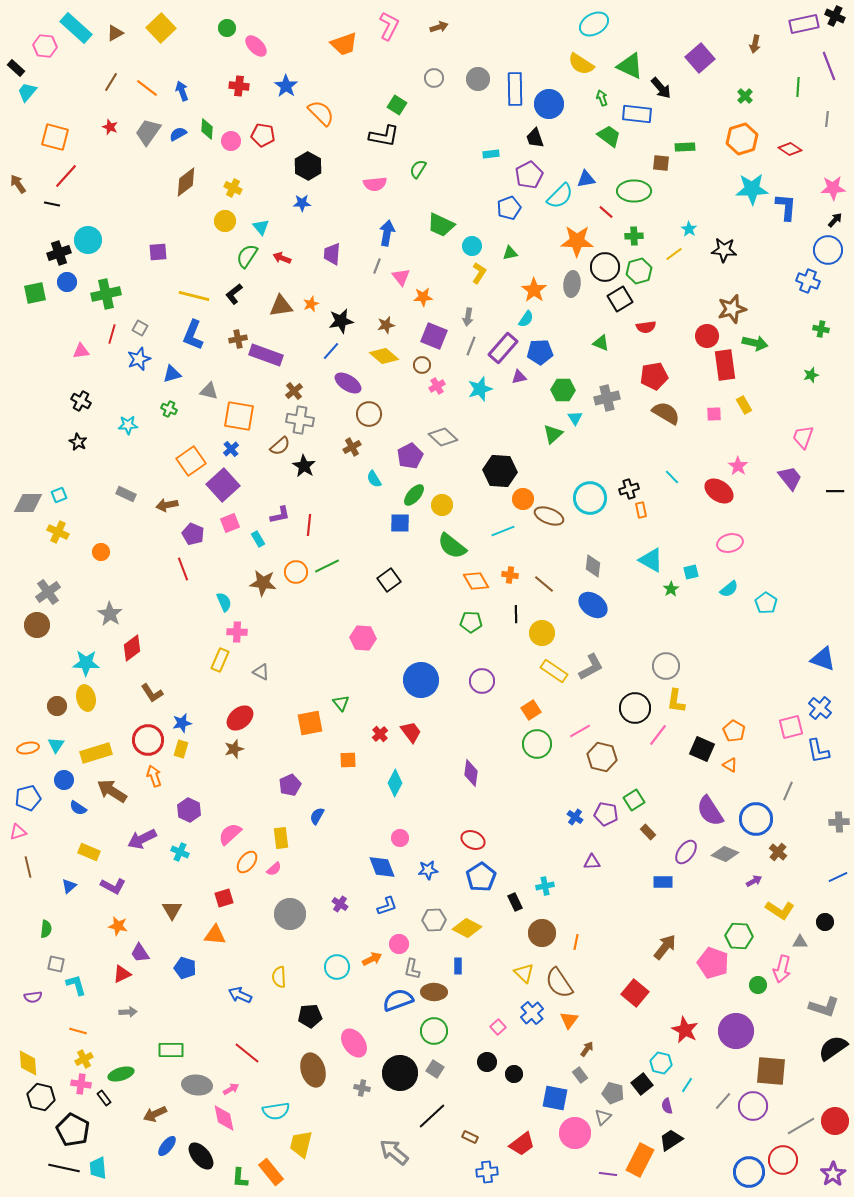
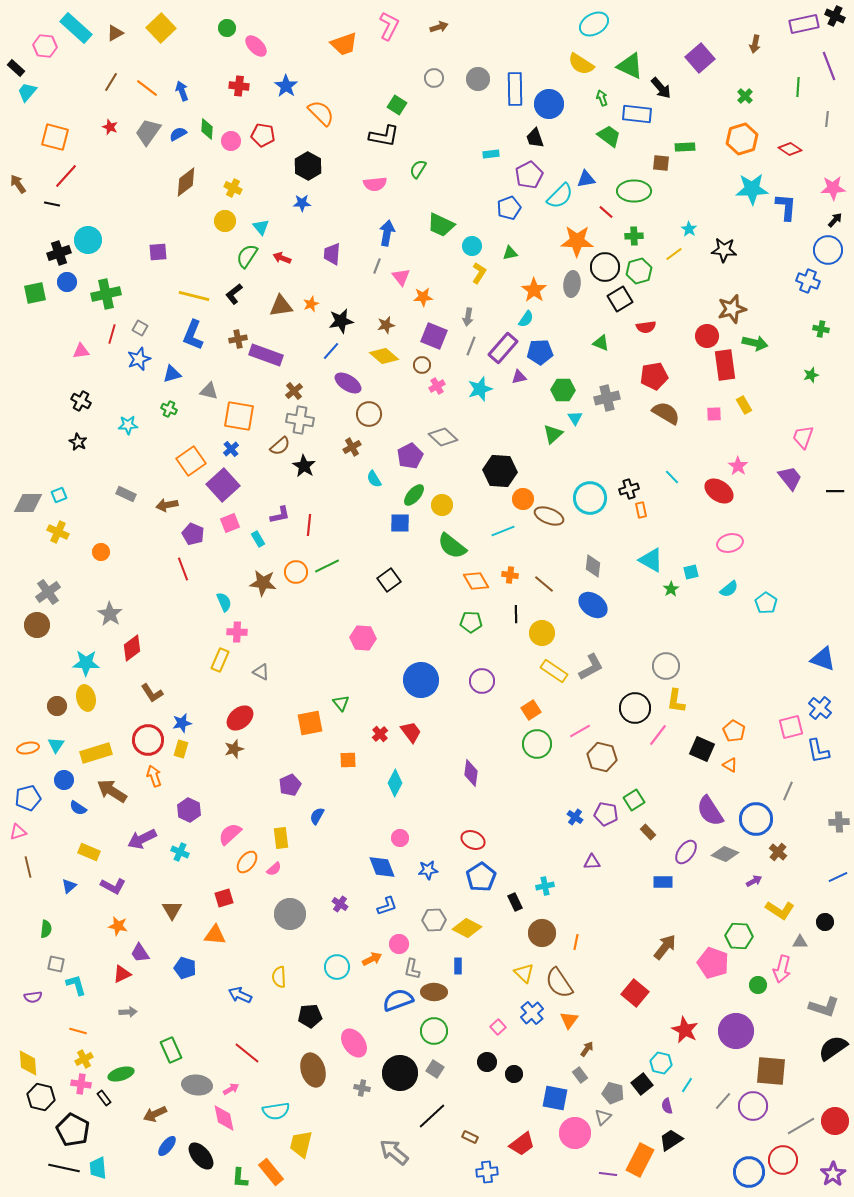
green rectangle at (171, 1050): rotated 65 degrees clockwise
